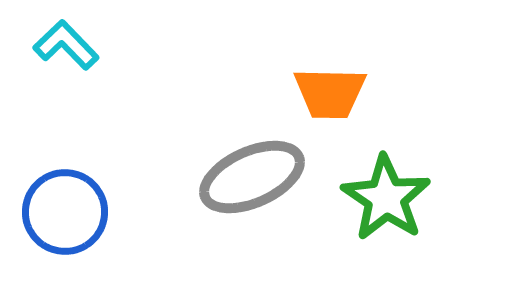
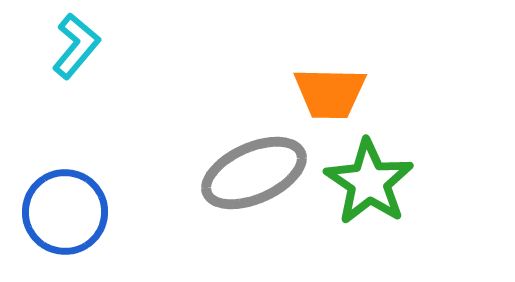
cyan L-shape: moved 10 px right, 1 px down; rotated 84 degrees clockwise
gray ellipse: moved 2 px right, 4 px up
green star: moved 17 px left, 16 px up
